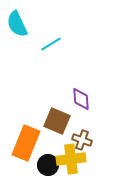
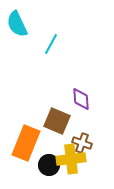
cyan line: rotated 30 degrees counterclockwise
brown cross: moved 3 px down
black circle: moved 1 px right
